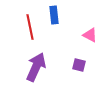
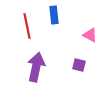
red line: moved 3 px left, 1 px up
purple arrow: rotated 12 degrees counterclockwise
